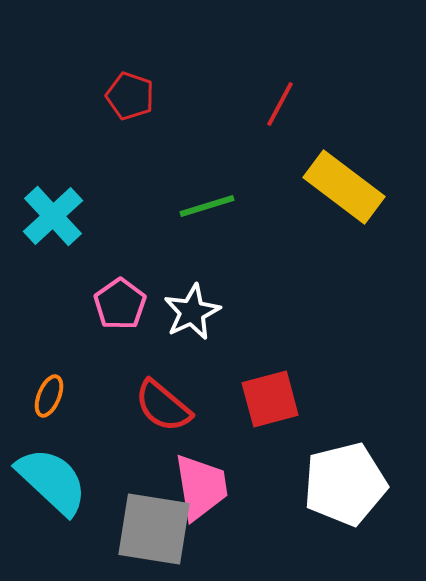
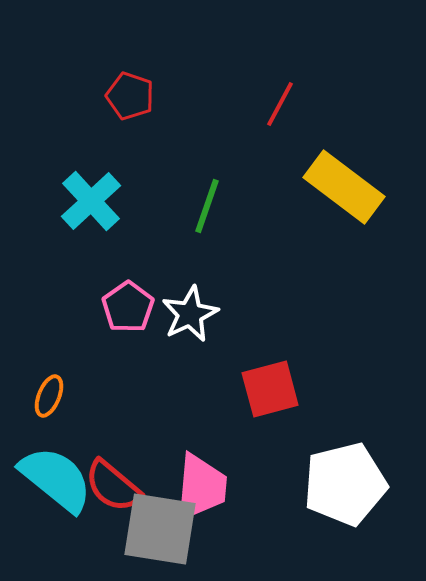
green line: rotated 54 degrees counterclockwise
cyan cross: moved 38 px right, 15 px up
pink pentagon: moved 8 px right, 3 px down
white star: moved 2 px left, 2 px down
red square: moved 10 px up
red semicircle: moved 50 px left, 80 px down
cyan semicircle: moved 4 px right, 2 px up; rotated 4 degrees counterclockwise
pink trapezoid: rotated 14 degrees clockwise
gray square: moved 6 px right
